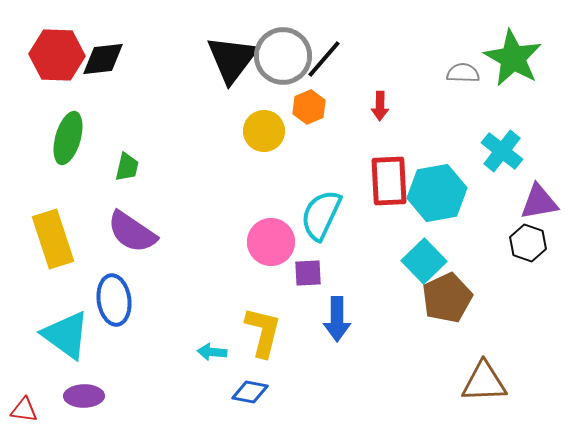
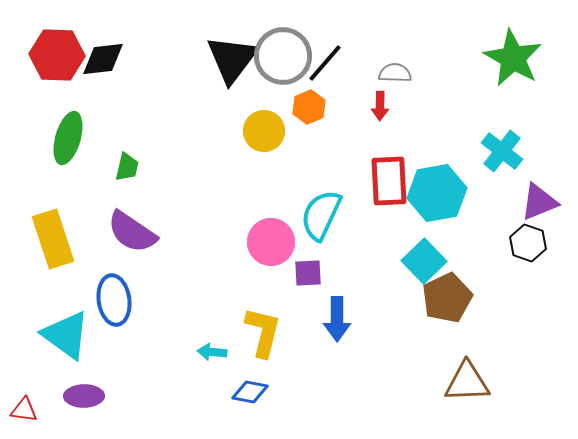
black line: moved 1 px right, 4 px down
gray semicircle: moved 68 px left
purple triangle: rotated 12 degrees counterclockwise
brown triangle: moved 17 px left
